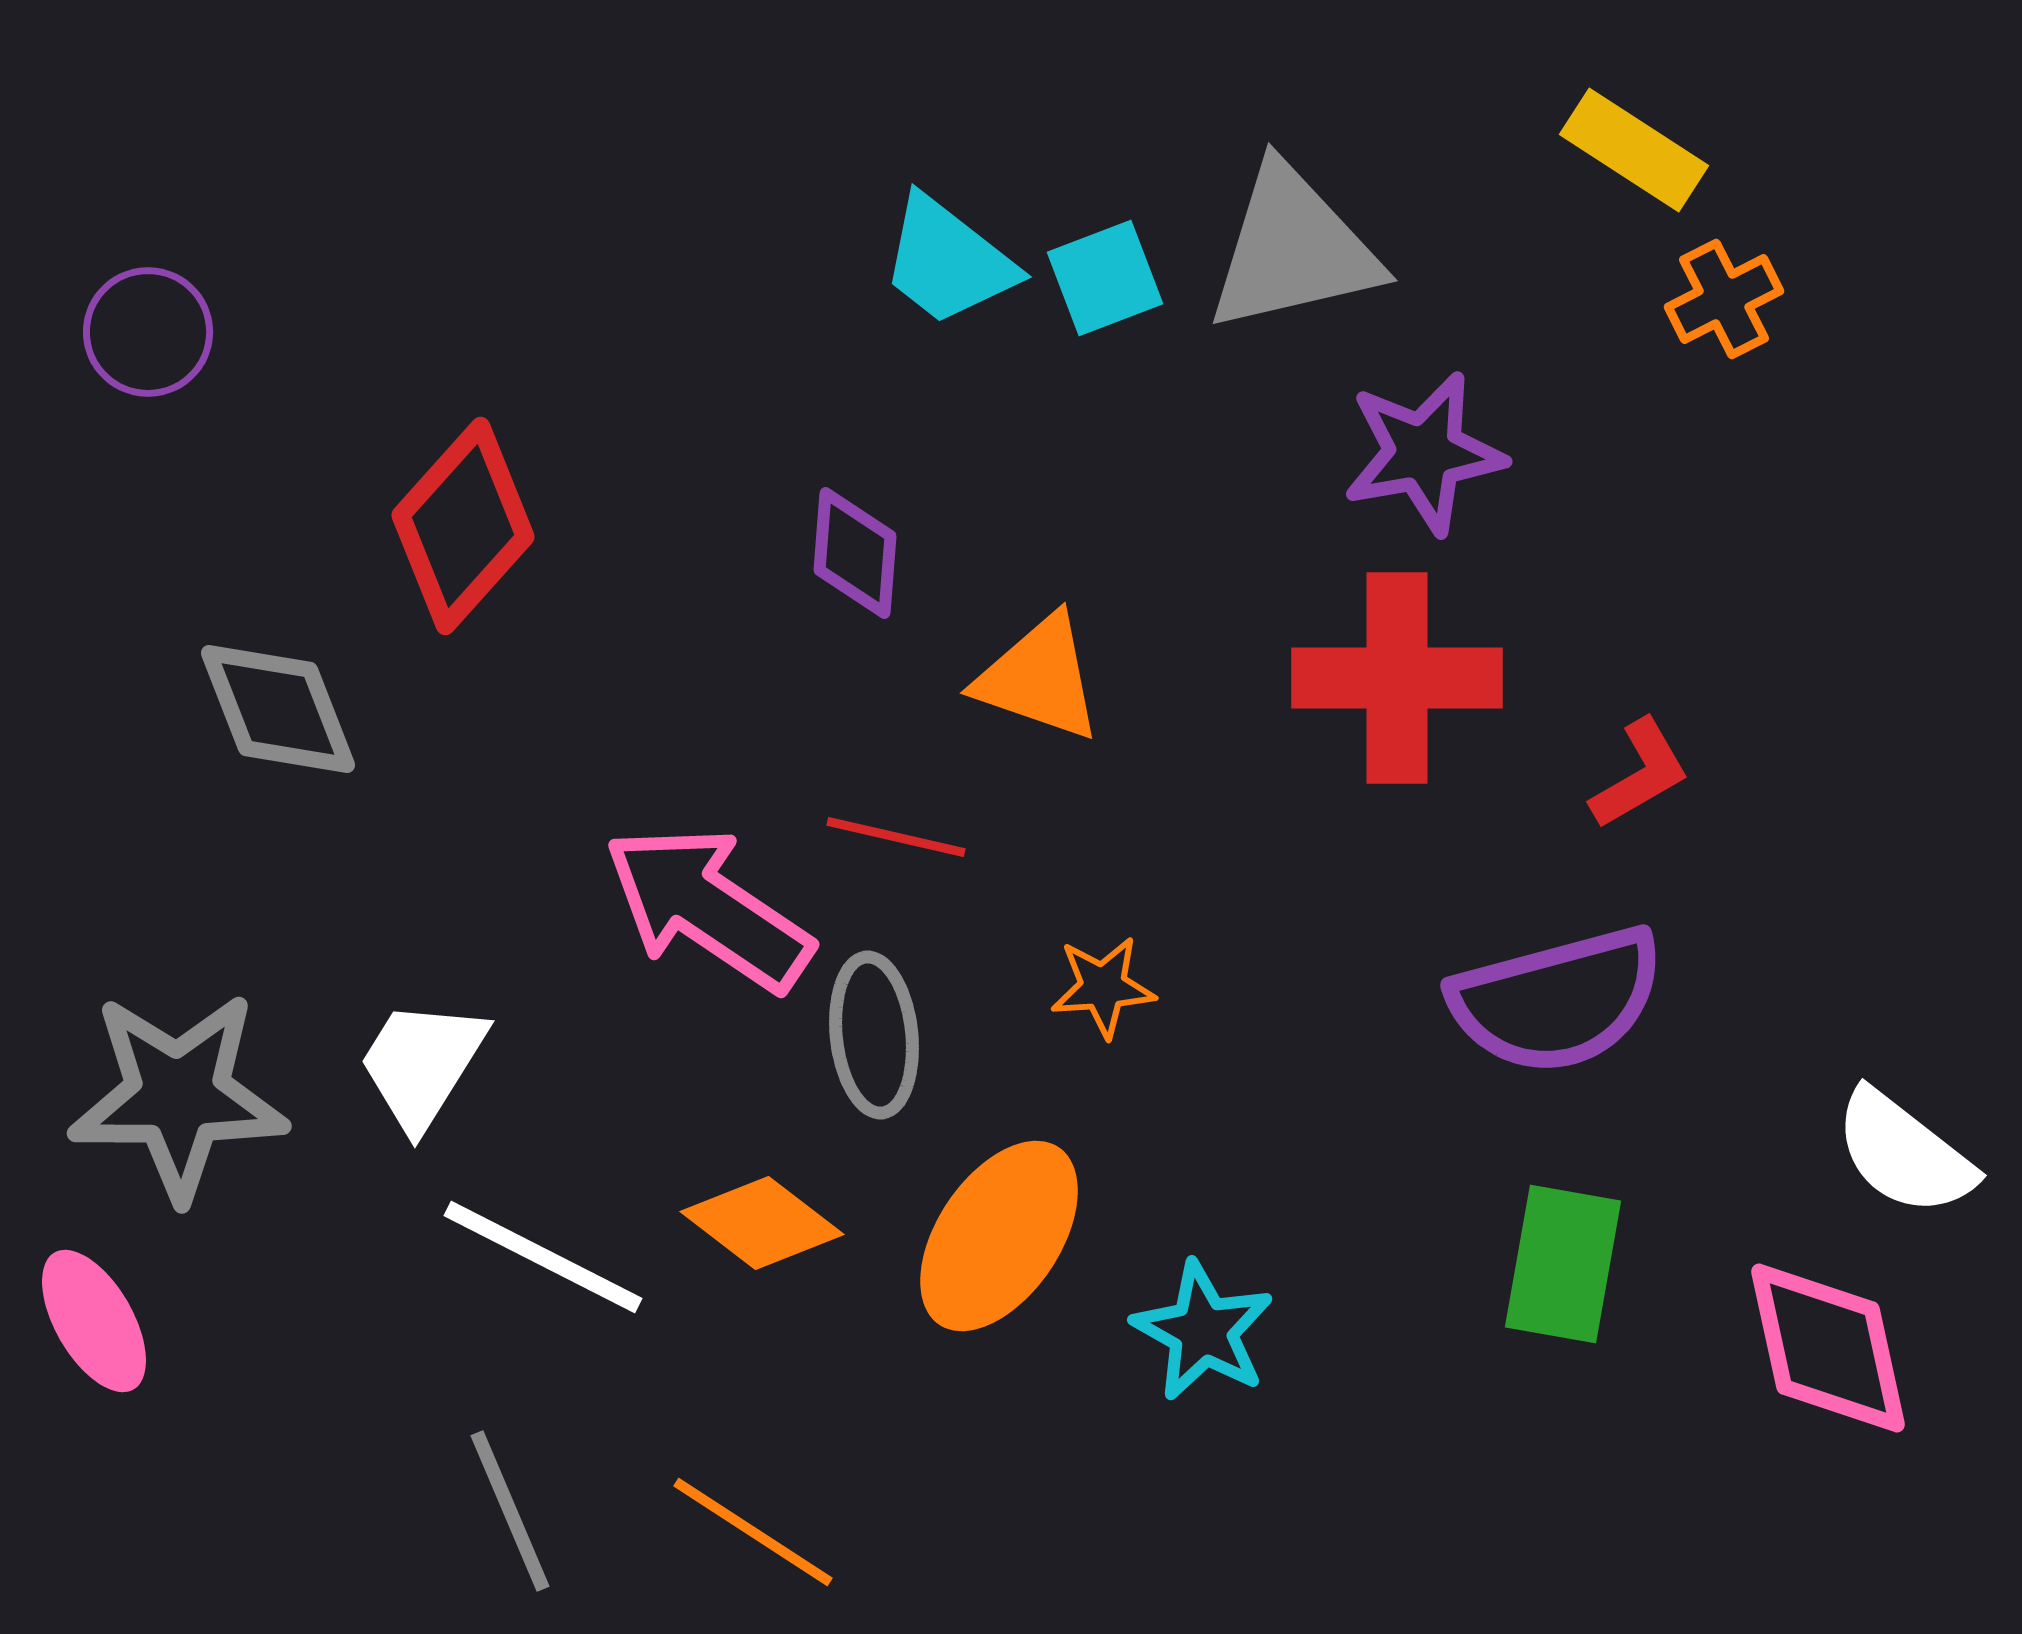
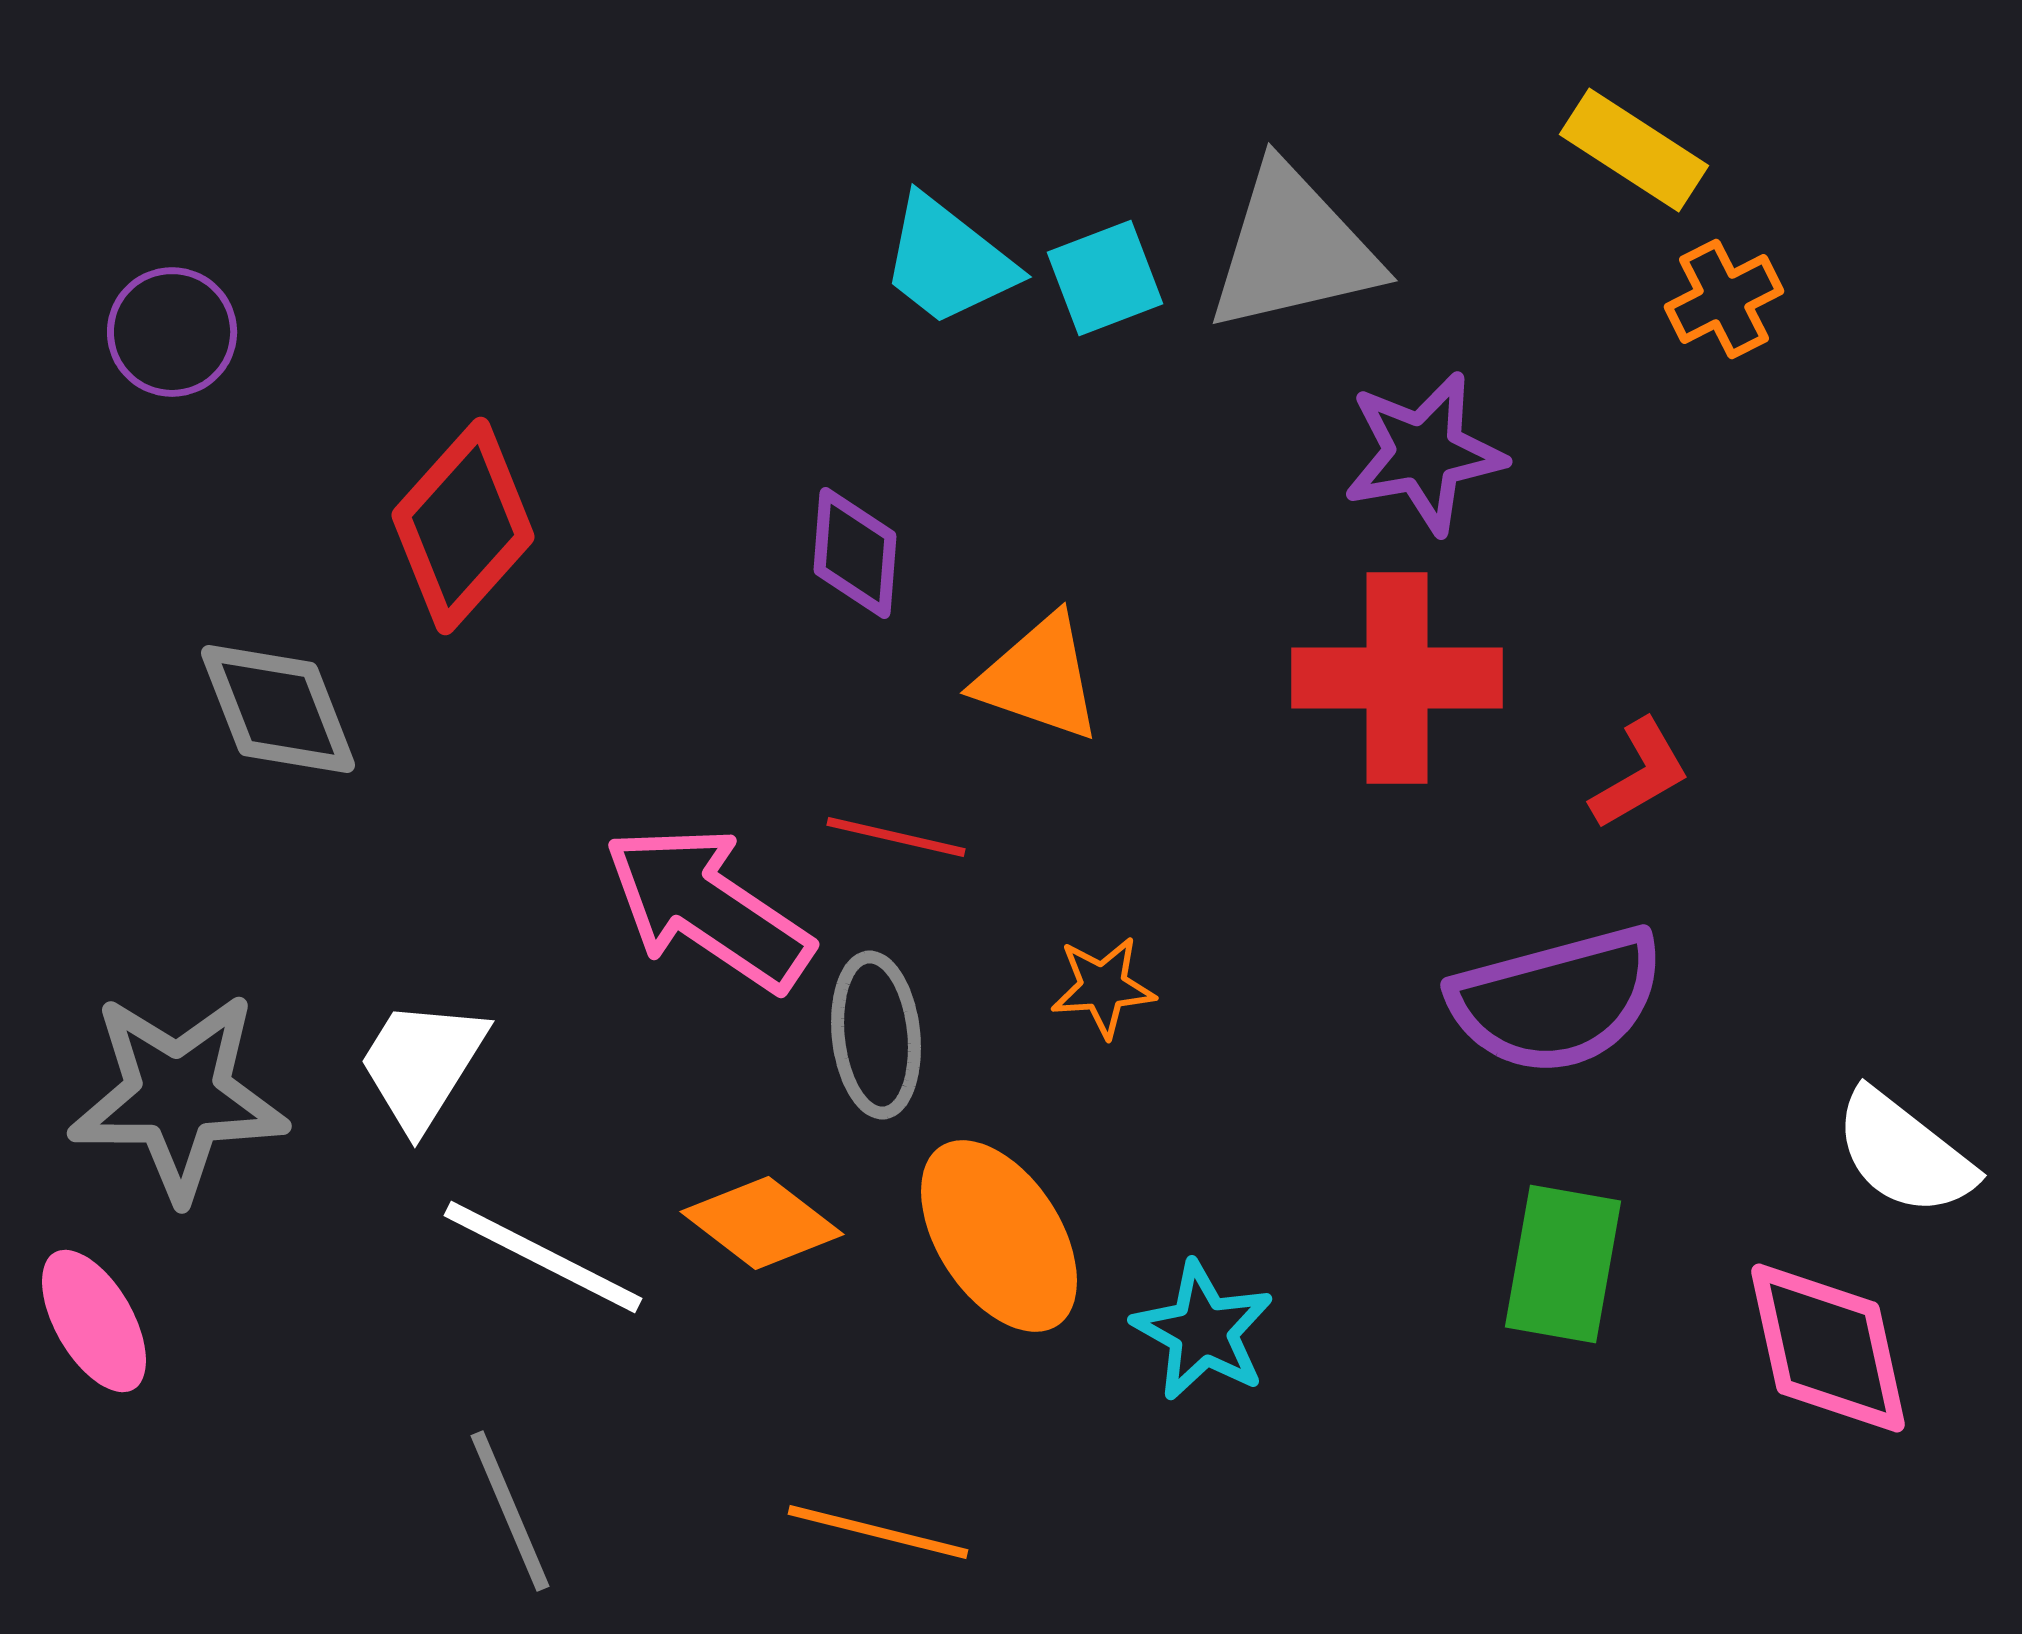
purple circle: moved 24 px right
gray ellipse: moved 2 px right
orange ellipse: rotated 67 degrees counterclockwise
orange line: moved 125 px right; rotated 19 degrees counterclockwise
